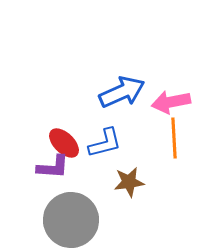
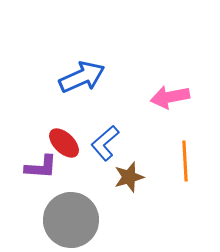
blue arrow: moved 40 px left, 15 px up
pink arrow: moved 1 px left, 5 px up
orange line: moved 11 px right, 23 px down
blue L-shape: rotated 153 degrees clockwise
purple L-shape: moved 12 px left
brown star: moved 5 px up; rotated 8 degrees counterclockwise
